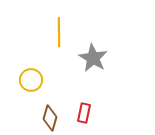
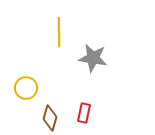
gray star: rotated 20 degrees counterclockwise
yellow circle: moved 5 px left, 8 px down
